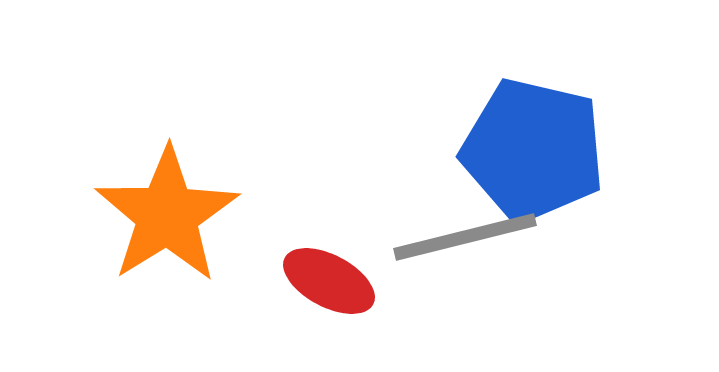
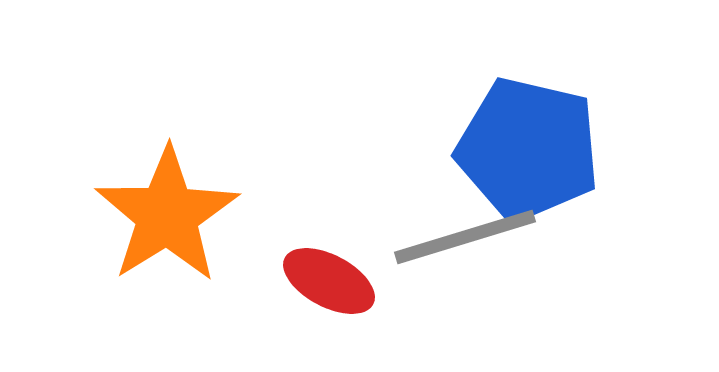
blue pentagon: moved 5 px left, 1 px up
gray line: rotated 3 degrees counterclockwise
